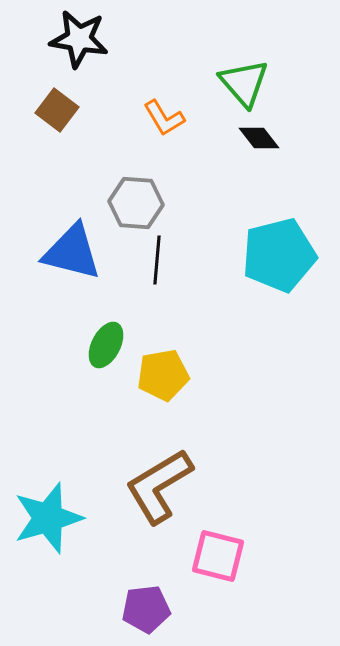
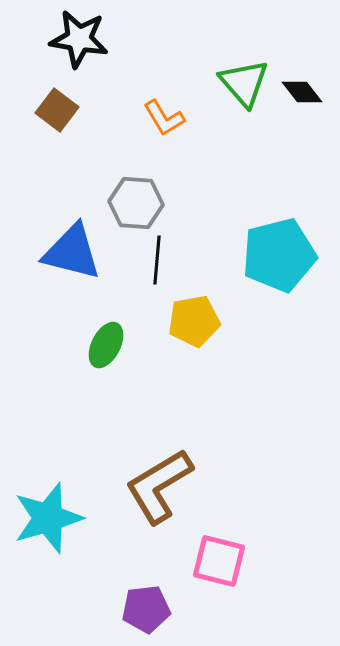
black diamond: moved 43 px right, 46 px up
yellow pentagon: moved 31 px right, 54 px up
pink square: moved 1 px right, 5 px down
